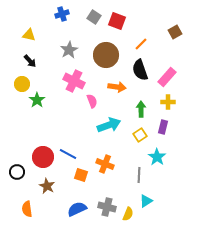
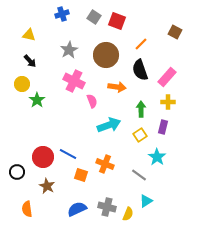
brown square: rotated 32 degrees counterclockwise
gray line: rotated 56 degrees counterclockwise
